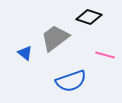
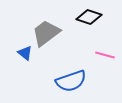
gray trapezoid: moved 9 px left, 5 px up
